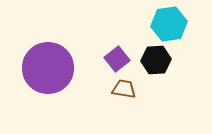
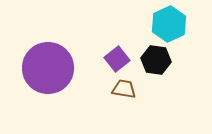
cyan hexagon: rotated 16 degrees counterclockwise
black hexagon: rotated 12 degrees clockwise
